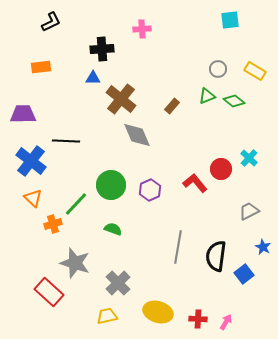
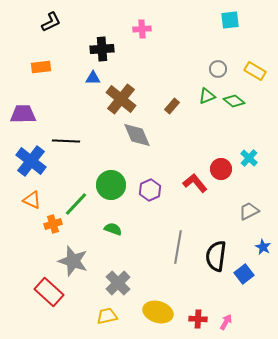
orange triangle: moved 1 px left, 2 px down; rotated 18 degrees counterclockwise
gray star: moved 2 px left, 2 px up
